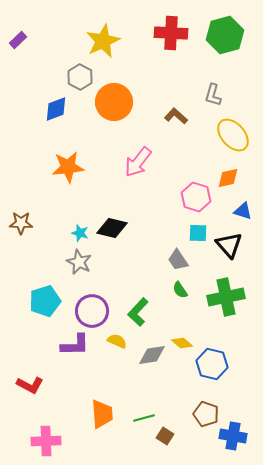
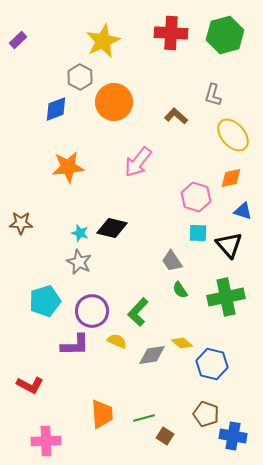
orange diamond: moved 3 px right
gray trapezoid: moved 6 px left, 1 px down
